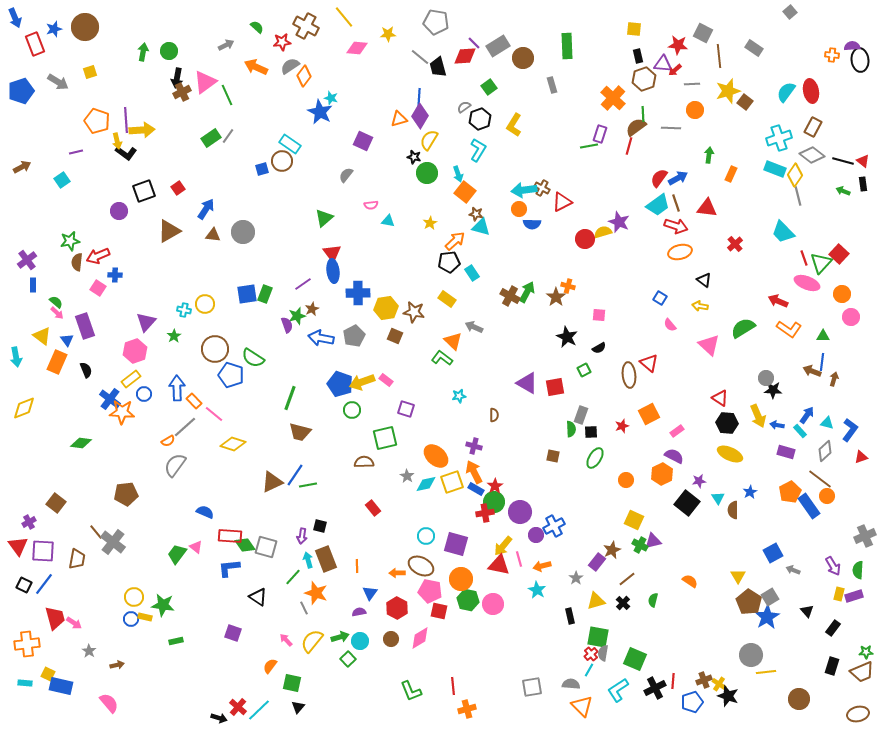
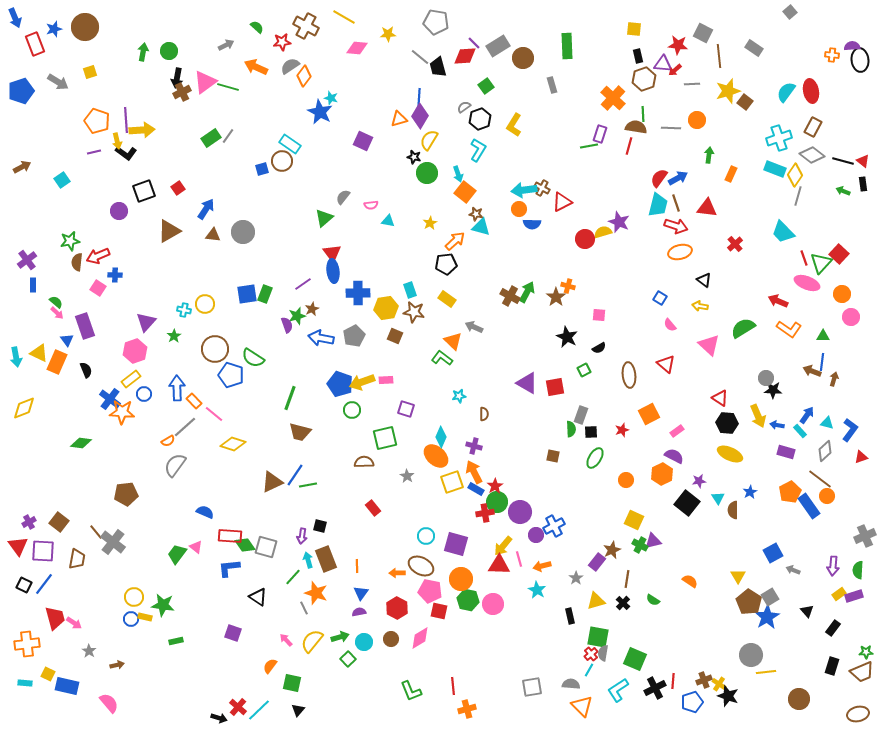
yellow line at (344, 17): rotated 20 degrees counterclockwise
green square at (489, 87): moved 3 px left, 1 px up
green line at (227, 95): moved 1 px right, 8 px up; rotated 50 degrees counterclockwise
orange circle at (695, 110): moved 2 px right, 10 px down
brown semicircle at (636, 127): rotated 45 degrees clockwise
purple line at (76, 152): moved 18 px right
gray semicircle at (346, 175): moved 3 px left, 22 px down
gray line at (798, 196): rotated 30 degrees clockwise
cyan trapezoid at (658, 205): rotated 40 degrees counterclockwise
black pentagon at (449, 262): moved 3 px left, 2 px down
cyan rectangle at (472, 273): moved 62 px left, 17 px down; rotated 14 degrees clockwise
yellow triangle at (42, 336): moved 3 px left, 17 px down; rotated 12 degrees counterclockwise
red triangle at (649, 363): moved 17 px right, 1 px down
pink rectangle at (386, 380): rotated 40 degrees counterclockwise
brown semicircle at (494, 415): moved 10 px left, 1 px up
red star at (622, 426): moved 4 px down
cyan diamond at (426, 484): moved 15 px right, 47 px up; rotated 55 degrees counterclockwise
green circle at (494, 502): moved 3 px right
brown square at (56, 503): moved 3 px right, 19 px down
red triangle at (499, 565): rotated 10 degrees counterclockwise
purple arrow at (833, 566): rotated 36 degrees clockwise
brown line at (627, 579): rotated 42 degrees counterclockwise
blue triangle at (370, 593): moved 9 px left
yellow rectangle at (839, 594): rotated 40 degrees clockwise
green semicircle at (653, 600): rotated 72 degrees counterclockwise
cyan circle at (360, 641): moved 4 px right, 1 px down
blue rectangle at (61, 686): moved 6 px right
black triangle at (298, 707): moved 3 px down
